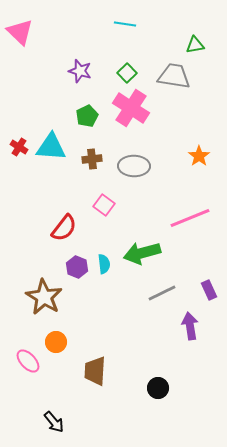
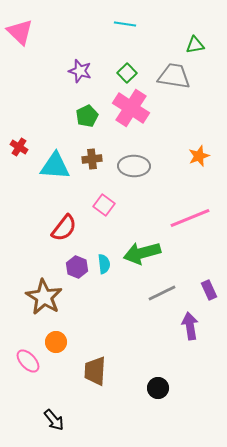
cyan triangle: moved 4 px right, 19 px down
orange star: rotated 15 degrees clockwise
black arrow: moved 2 px up
